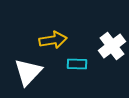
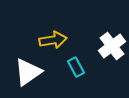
cyan rectangle: moved 1 px left, 3 px down; rotated 60 degrees clockwise
white triangle: rotated 12 degrees clockwise
